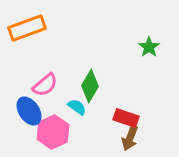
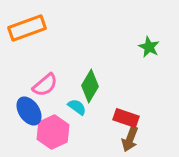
green star: rotated 10 degrees counterclockwise
brown arrow: moved 1 px down
